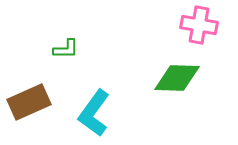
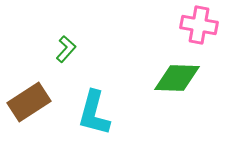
green L-shape: rotated 48 degrees counterclockwise
brown rectangle: rotated 9 degrees counterclockwise
cyan L-shape: rotated 21 degrees counterclockwise
